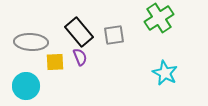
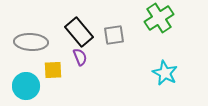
yellow square: moved 2 px left, 8 px down
